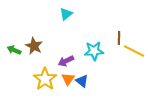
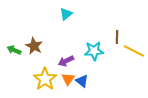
brown line: moved 2 px left, 1 px up
